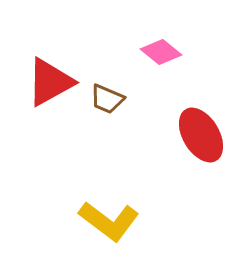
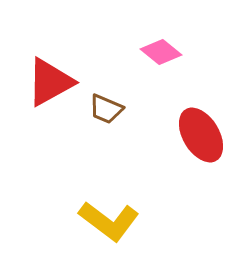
brown trapezoid: moved 1 px left, 10 px down
